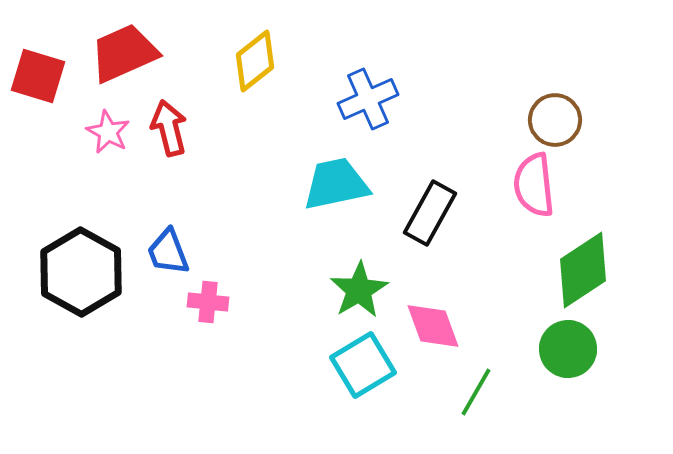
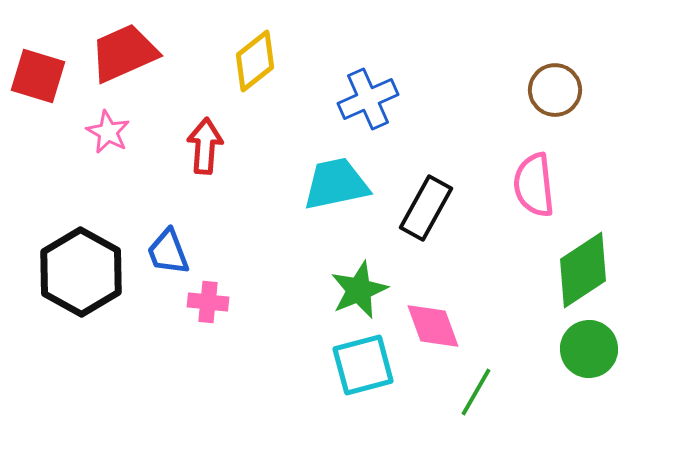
brown circle: moved 30 px up
red arrow: moved 36 px right, 18 px down; rotated 18 degrees clockwise
black rectangle: moved 4 px left, 5 px up
green star: rotated 8 degrees clockwise
green circle: moved 21 px right
cyan square: rotated 16 degrees clockwise
